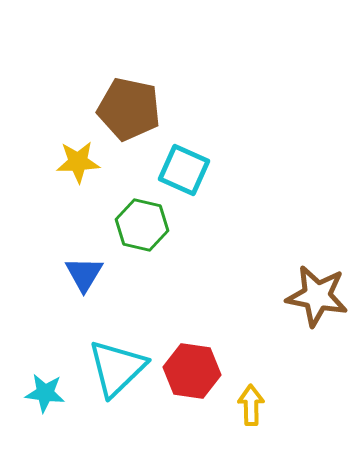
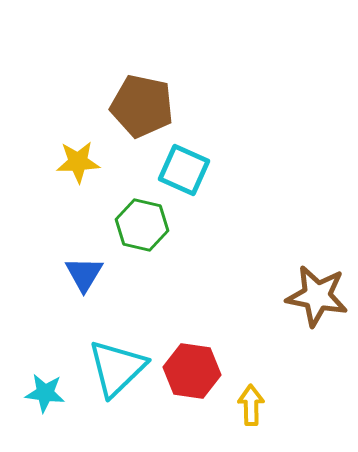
brown pentagon: moved 13 px right, 3 px up
